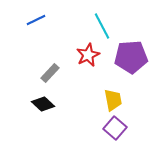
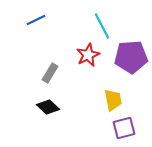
gray rectangle: rotated 12 degrees counterclockwise
black diamond: moved 5 px right, 3 px down
purple square: moved 9 px right; rotated 35 degrees clockwise
